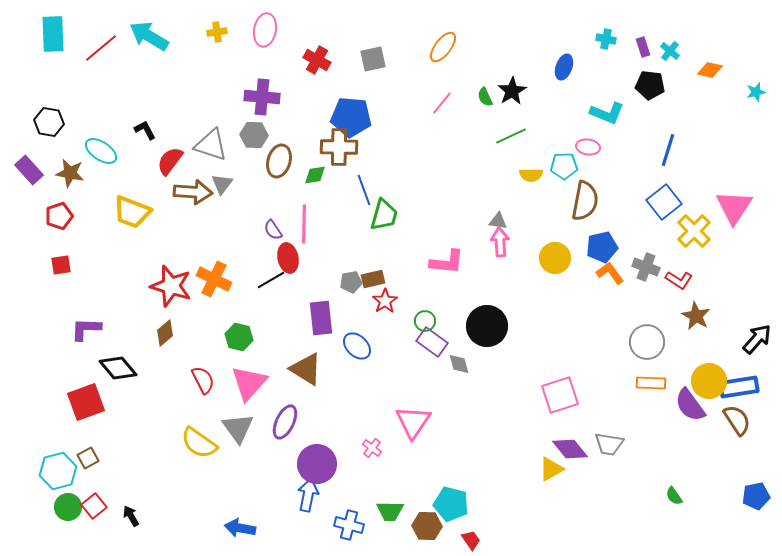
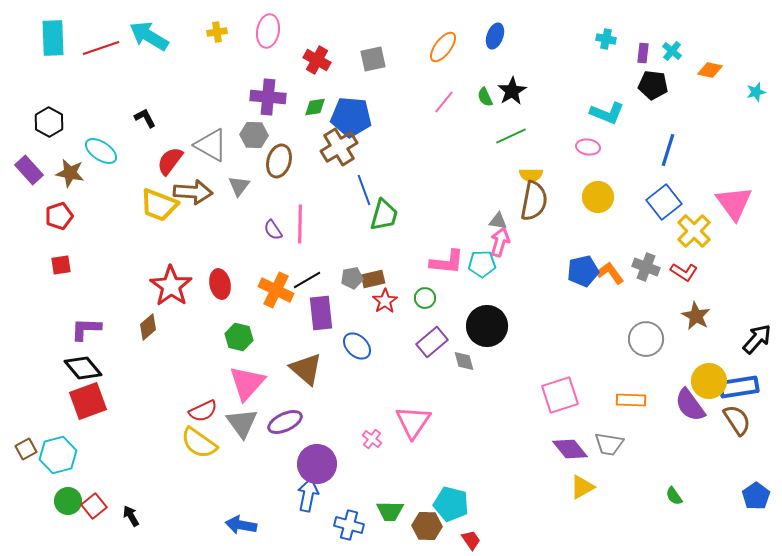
pink ellipse at (265, 30): moved 3 px right, 1 px down
cyan rectangle at (53, 34): moved 4 px down
purple rectangle at (643, 47): moved 6 px down; rotated 24 degrees clockwise
red line at (101, 48): rotated 21 degrees clockwise
cyan cross at (670, 51): moved 2 px right
blue ellipse at (564, 67): moved 69 px left, 31 px up
black pentagon at (650, 85): moved 3 px right
purple cross at (262, 97): moved 6 px right
pink line at (442, 103): moved 2 px right, 1 px up
black hexagon at (49, 122): rotated 20 degrees clockwise
black L-shape at (145, 130): moved 12 px up
gray triangle at (211, 145): rotated 12 degrees clockwise
brown cross at (339, 147): rotated 33 degrees counterclockwise
cyan pentagon at (564, 166): moved 82 px left, 98 px down
green diamond at (315, 175): moved 68 px up
gray triangle at (222, 184): moved 17 px right, 2 px down
brown semicircle at (585, 201): moved 51 px left
pink triangle at (734, 207): moved 4 px up; rotated 9 degrees counterclockwise
yellow trapezoid at (132, 212): moved 27 px right, 7 px up
pink line at (304, 224): moved 4 px left
pink arrow at (500, 242): rotated 20 degrees clockwise
blue pentagon at (602, 247): moved 19 px left, 24 px down
red ellipse at (288, 258): moved 68 px left, 26 px down
yellow circle at (555, 258): moved 43 px right, 61 px up
orange cross at (214, 279): moved 62 px right, 11 px down
black line at (271, 280): moved 36 px right
red L-shape at (679, 280): moved 5 px right, 8 px up
gray pentagon at (351, 282): moved 1 px right, 4 px up
red star at (171, 286): rotated 18 degrees clockwise
purple rectangle at (321, 318): moved 5 px up
green circle at (425, 321): moved 23 px up
brown diamond at (165, 333): moved 17 px left, 6 px up
purple rectangle at (432, 342): rotated 76 degrees counterclockwise
gray circle at (647, 342): moved 1 px left, 3 px up
gray diamond at (459, 364): moved 5 px right, 3 px up
black diamond at (118, 368): moved 35 px left
brown triangle at (306, 369): rotated 9 degrees clockwise
red semicircle at (203, 380): moved 31 px down; rotated 92 degrees clockwise
pink triangle at (249, 383): moved 2 px left
orange rectangle at (651, 383): moved 20 px left, 17 px down
red square at (86, 402): moved 2 px right, 1 px up
purple ellipse at (285, 422): rotated 40 degrees clockwise
gray triangle at (238, 428): moved 4 px right, 5 px up
pink cross at (372, 448): moved 9 px up
brown square at (88, 458): moved 62 px left, 9 px up
yellow triangle at (551, 469): moved 31 px right, 18 px down
cyan hexagon at (58, 471): moved 16 px up
blue pentagon at (756, 496): rotated 24 degrees counterclockwise
green circle at (68, 507): moved 6 px up
blue arrow at (240, 528): moved 1 px right, 3 px up
